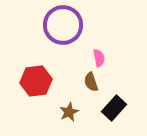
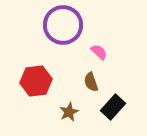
pink semicircle: moved 6 px up; rotated 36 degrees counterclockwise
black rectangle: moved 1 px left, 1 px up
